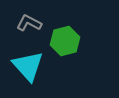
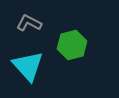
green hexagon: moved 7 px right, 4 px down
